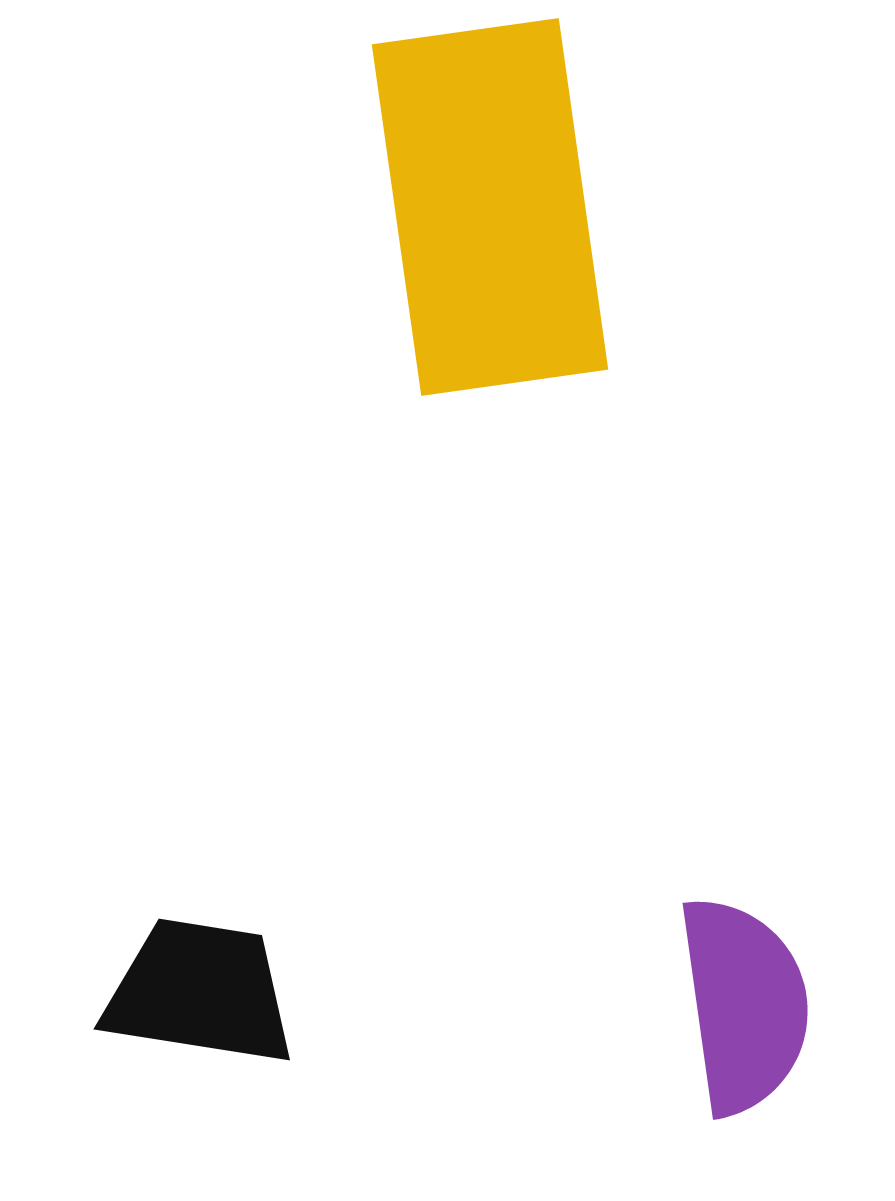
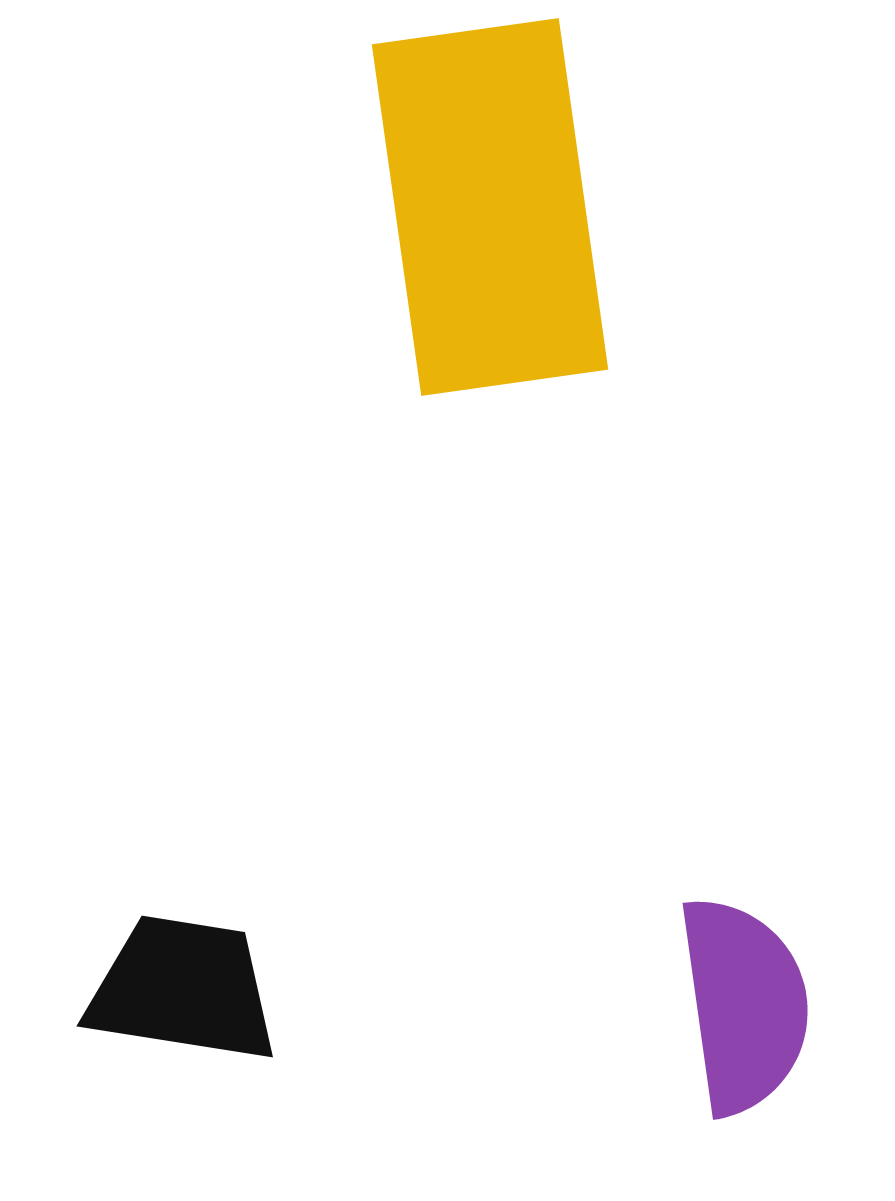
black trapezoid: moved 17 px left, 3 px up
